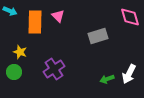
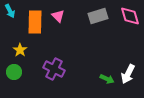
cyan arrow: rotated 40 degrees clockwise
pink diamond: moved 1 px up
gray rectangle: moved 20 px up
yellow star: moved 2 px up; rotated 16 degrees clockwise
purple cross: rotated 30 degrees counterclockwise
white arrow: moved 1 px left
green arrow: rotated 136 degrees counterclockwise
